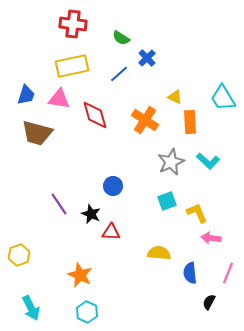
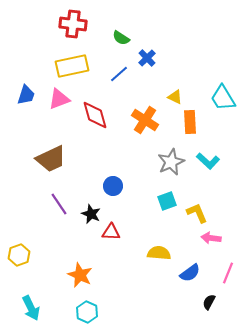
pink triangle: rotated 30 degrees counterclockwise
brown trapezoid: moved 14 px right, 26 px down; rotated 40 degrees counterclockwise
blue semicircle: rotated 120 degrees counterclockwise
